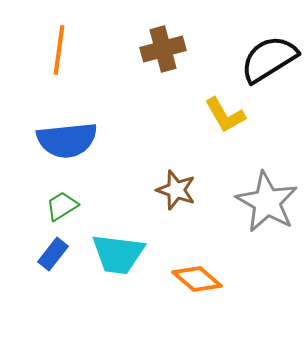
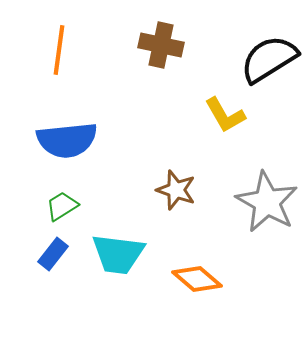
brown cross: moved 2 px left, 4 px up; rotated 27 degrees clockwise
